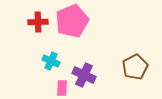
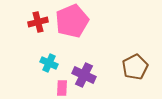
red cross: rotated 12 degrees counterclockwise
cyan cross: moved 2 px left, 2 px down
